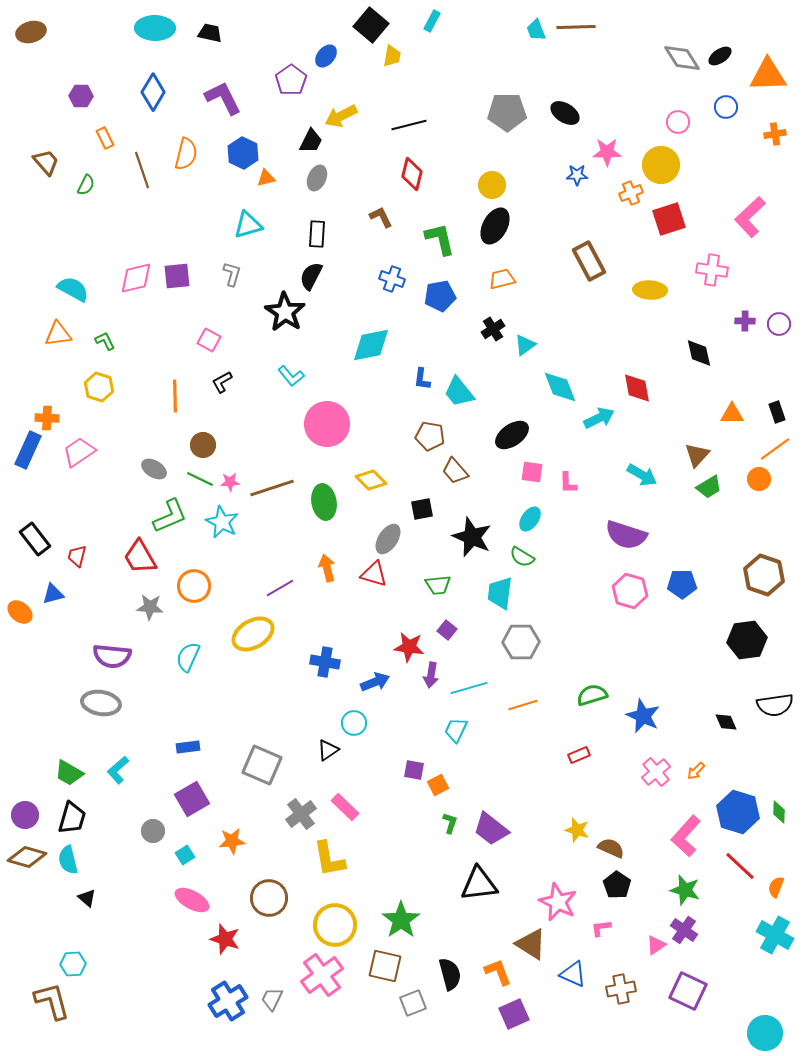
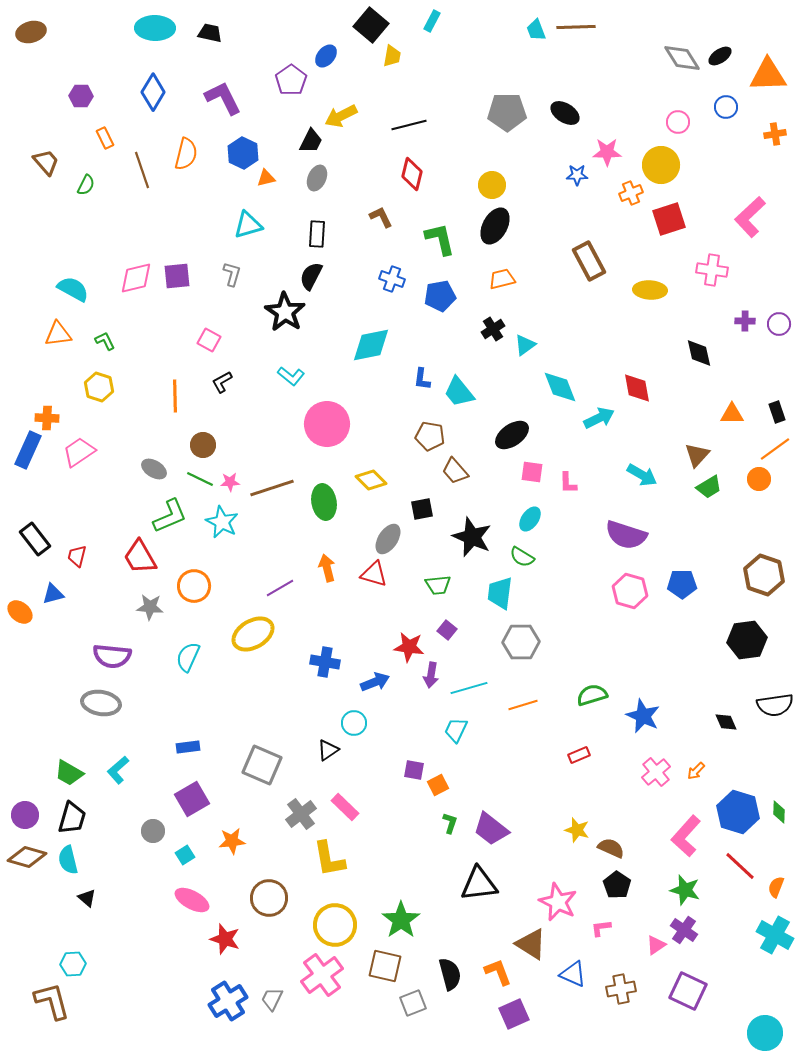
cyan L-shape at (291, 376): rotated 12 degrees counterclockwise
